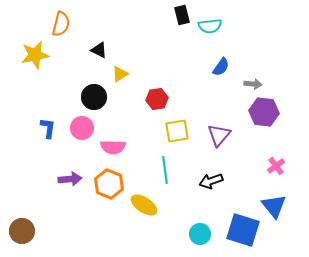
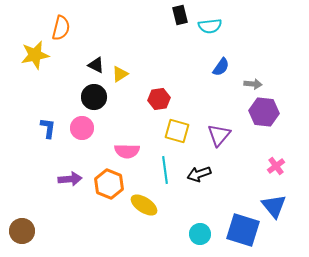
black rectangle: moved 2 px left
orange semicircle: moved 4 px down
black triangle: moved 3 px left, 15 px down
red hexagon: moved 2 px right
yellow square: rotated 25 degrees clockwise
pink semicircle: moved 14 px right, 4 px down
black arrow: moved 12 px left, 7 px up
